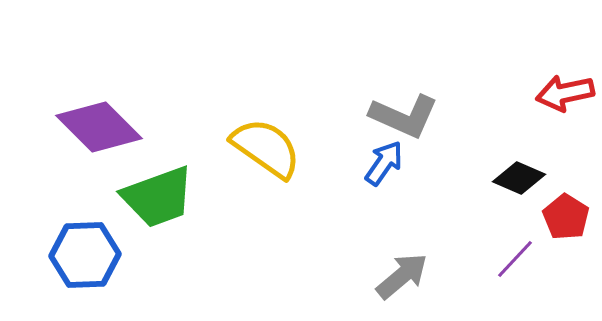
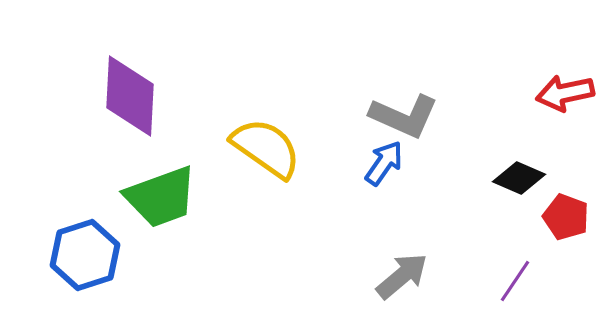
purple diamond: moved 31 px right, 31 px up; rotated 48 degrees clockwise
green trapezoid: moved 3 px right
red pentagon: rotated 12 degrees counterclockwise
blue hexagon: rotated 16 degrees counterclockwise
purple line: moved 22 px down; rotated 9 degrees counterclockwise
